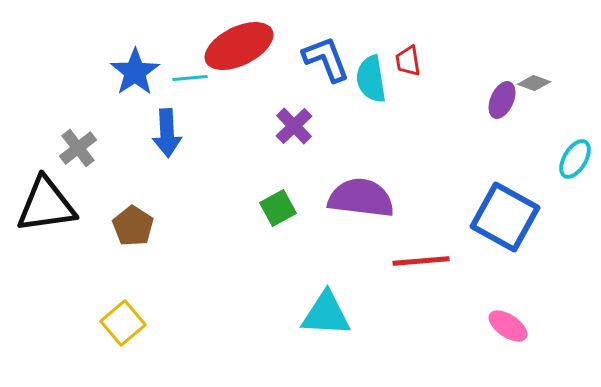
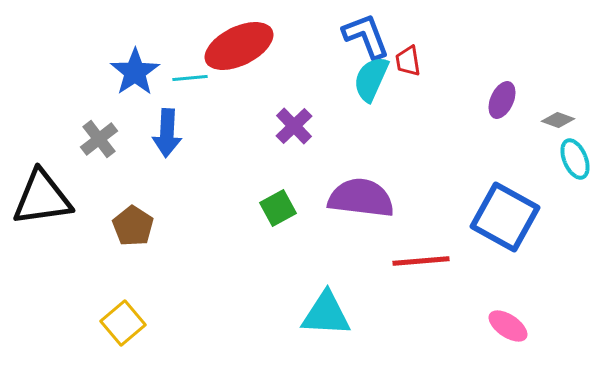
blue L-shape: moved 40 px right, 23 px up
cyan semicircle: rotated 33 degrees clockwise
gray diamond: moved 24 px right, 37 px down
blue arrow: rotated 6 degrees clockwise
gray cross: moved 21 px right, 9 px up
cyan ellipse: rotated 54 degrees counterclockwise
black triangle: moved 4 px left, 7 px up
